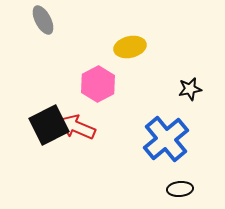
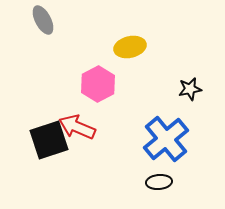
black square: moved 15 px down; rotated 9 degrees clockwise
black ellipse: moved 21 px left, 7 px up
